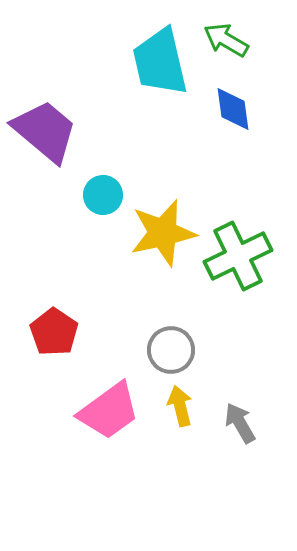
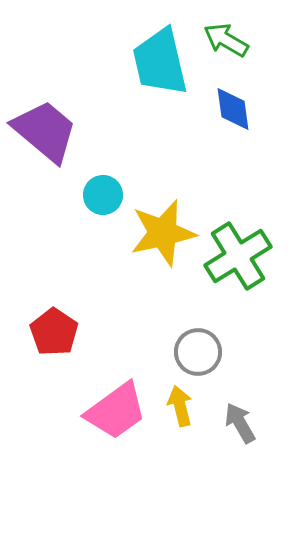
green cross: rotated 6 degrees counterclockwise
gray circle: moved 27 px right, 2 px down
pink trapezoid: moved 7 px right
